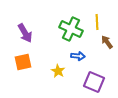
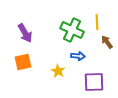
green cross: moved 1 px right, 1 px down
purple square: rotated 25 degrees counterclockwise
